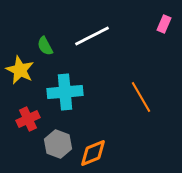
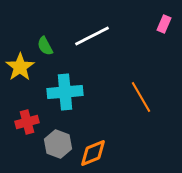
yellow star: moved 3 px up; rotated 12 degrees clockwise
red cross: moved 1 px left, 3 px down; rotated 10 degrees clockwise
